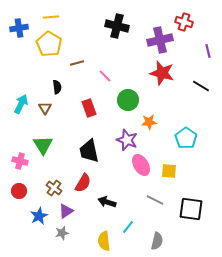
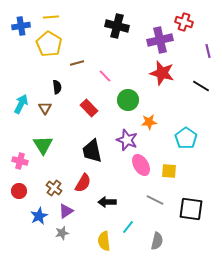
blue cross: moved 2 px right, 2 px up
red rectangle: rotated 24 degrees counterclockwise
black trapezoid: moved 3 px right
black arrow: rotated 18 degrees counterclockwise
